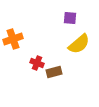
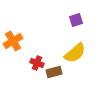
purple square: moved 6 px right, 2 px down; rotated 24 degrees counterclockwise
orange cross: moved 2 px down; rotated 12 degrees counterclockwise
yellow semicircle: moved 4 px left, 9 px down
